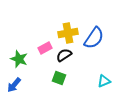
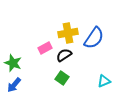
green star: moved 6 px left, 4 px down
green square: moved 3 px right; rotated 16 degrees clockwise
